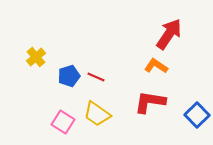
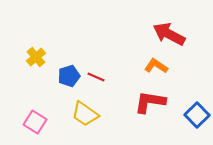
red arrow: rotated 96 degrees counterclockwise
yellow trapezoid: moved 12 px left
pink square: moved 28 px left
